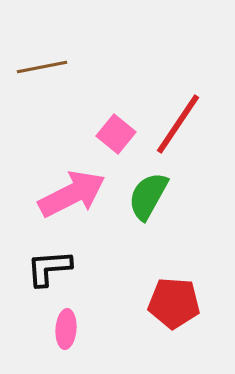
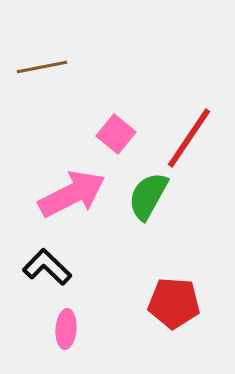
red line: moved 11 px right, 14 px down
black L-shape: moved 2 px left, 1 px up; rotated 48 degrees clockwise
